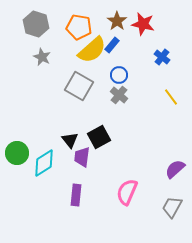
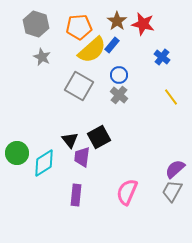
orange pentagon: rotated 15 degrees counterclockwise
gray trapezoid: moved 16 px up
